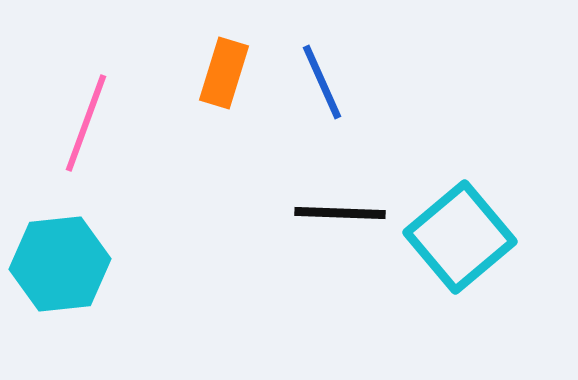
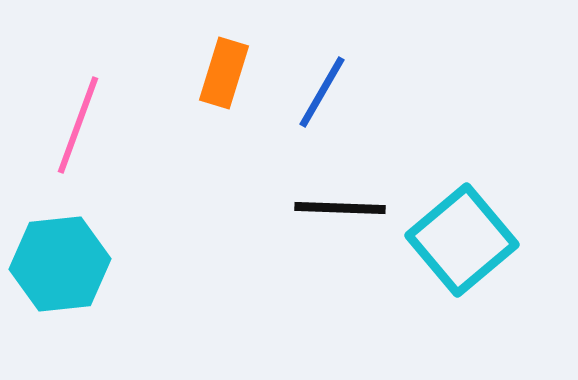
blue line: moved 10 px down; rotated 54 degrees clockwise
pink line: moved 8 px left, 2 px down
black line: moved 5 px up
cyan square: moved 2 px right, 3 px down
